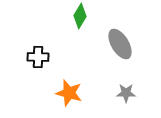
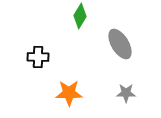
orange star: rotated 16 degrees counterclockwise
